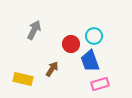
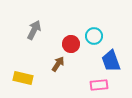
blue trapezoid: moved 21 px right
brown arrow: moved 6 px right, 5 px up
yellow rectangle: moved 1 px up
pink rectangle: moved 1 px left, 1 px down; rotated 12 degrees clockwise
